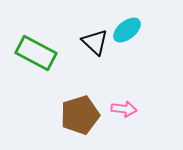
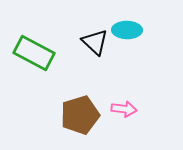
cyan ellipse: rotated 40 degrees clockwise
green rectangle: moved 2 px left
